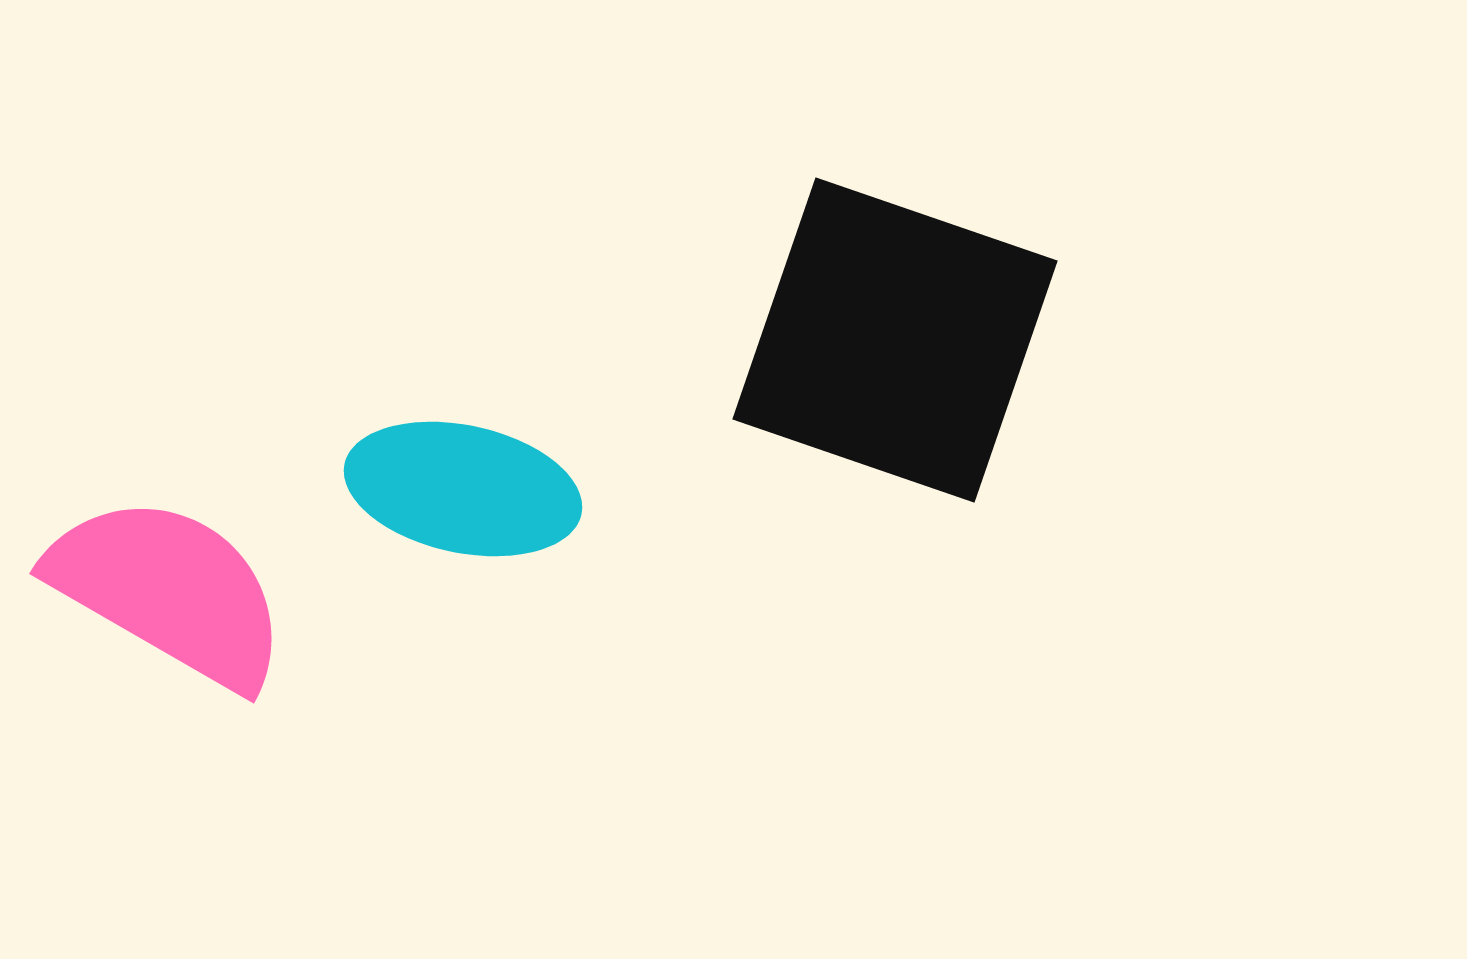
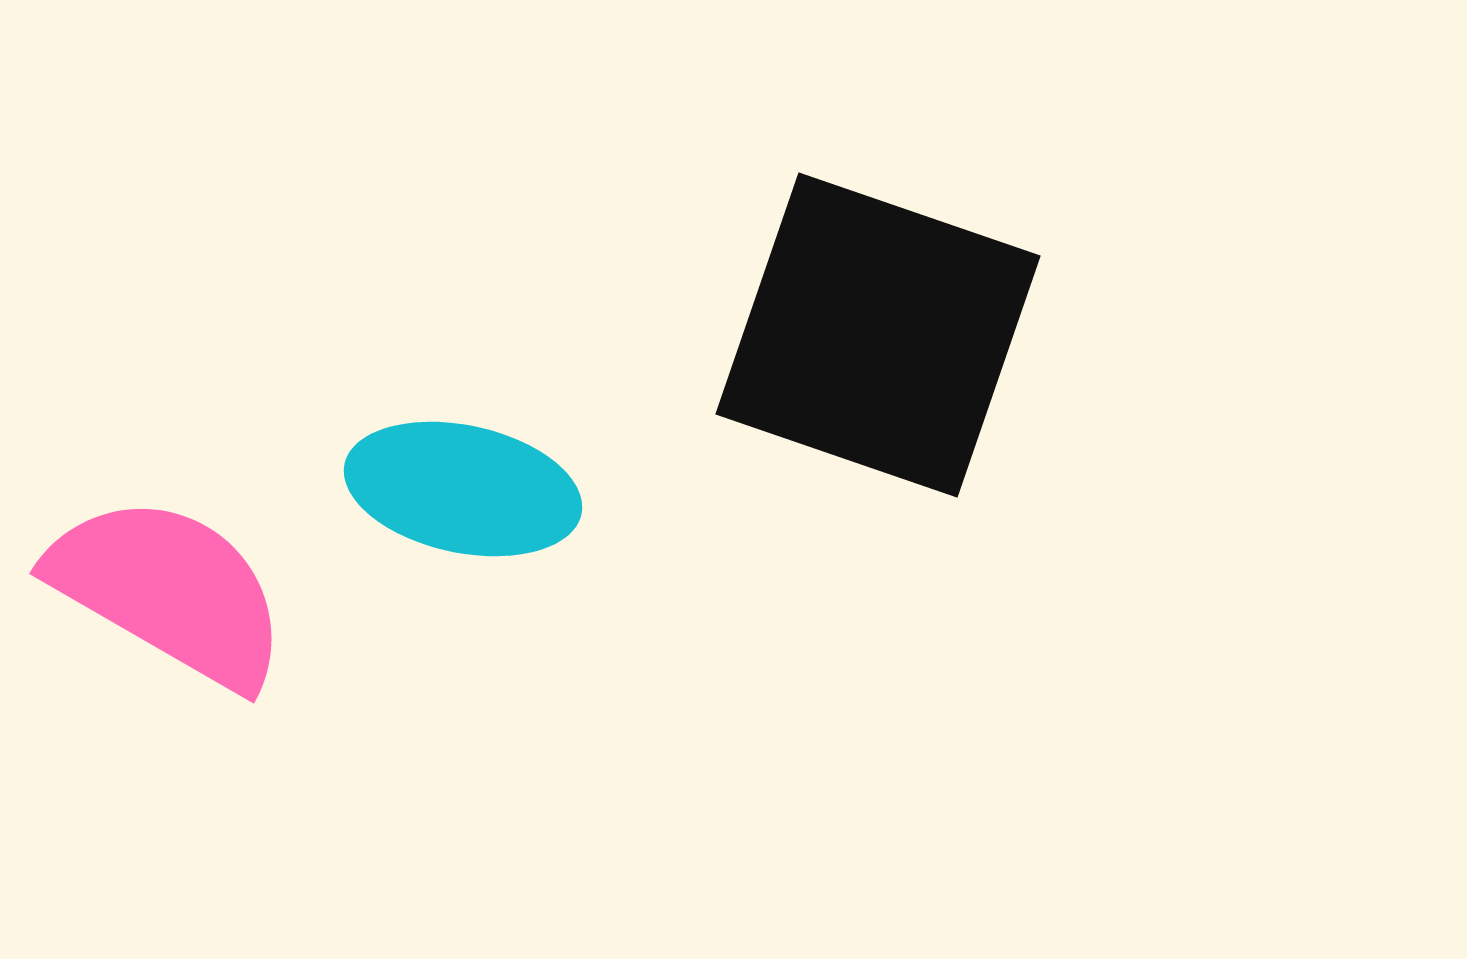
black square: moved 17 px left, 5 px up
